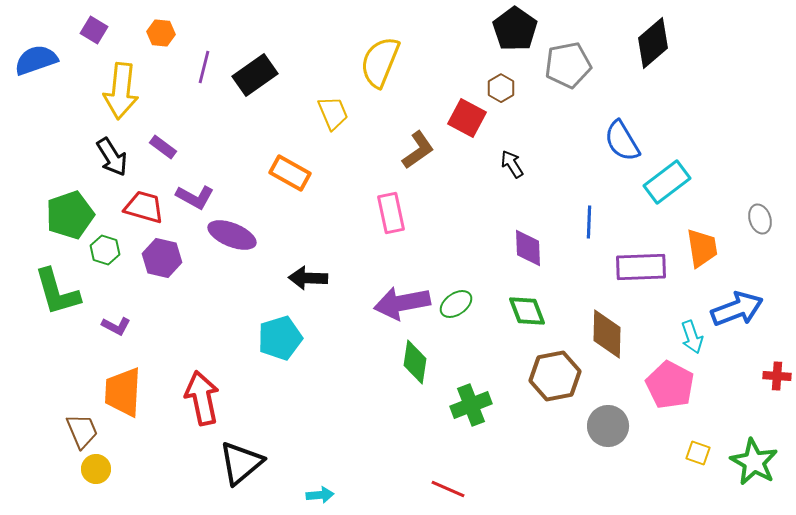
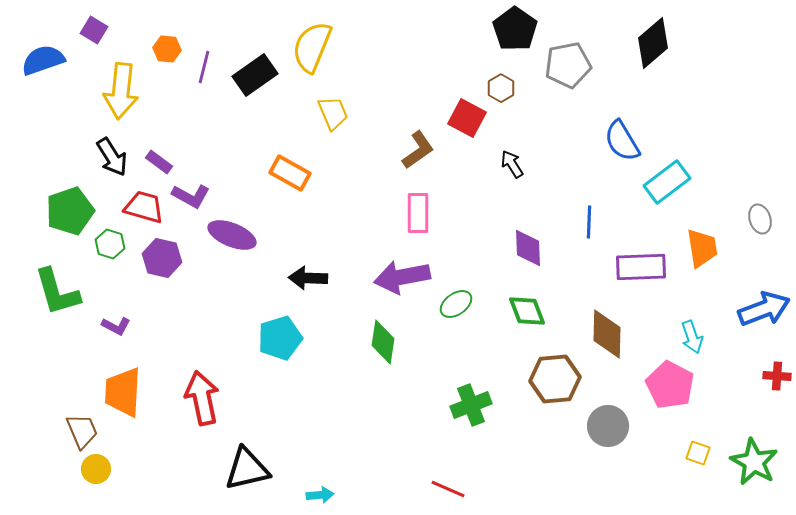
orange hexagon at (161, 33): moved 6 px right, 16 px down
blue semicircle at (36, 60): moved 7 px right
yellow semicircle at (380, 62): moved 68 px left, 15 px up
purple rectangle at (163, 147): moved 4 px left, 15 px down
purple L-shape at (195, 197): moved 4 px left, 1 px up
pink rectangle at (391, 213): moved 27 px right; rotated 12 degrees clockwise
green pentagon at (70, 215): moved 4 px up
green hexagon at (105, 250): moved 5 px right, 6 px up
purple arrow at (402, 303): moved 26 px up
blue arrow at (737, 309): moved 27 px right
green diamond at (415, 362): moved 32 px left, 20 px up
brown hexagon at (555, 376): moved 3 px down; rotated 6 degrees clockwise
black triangle at (241, 463): moved 6 px right, 6 px down; rotated 27 degrees clockwise
